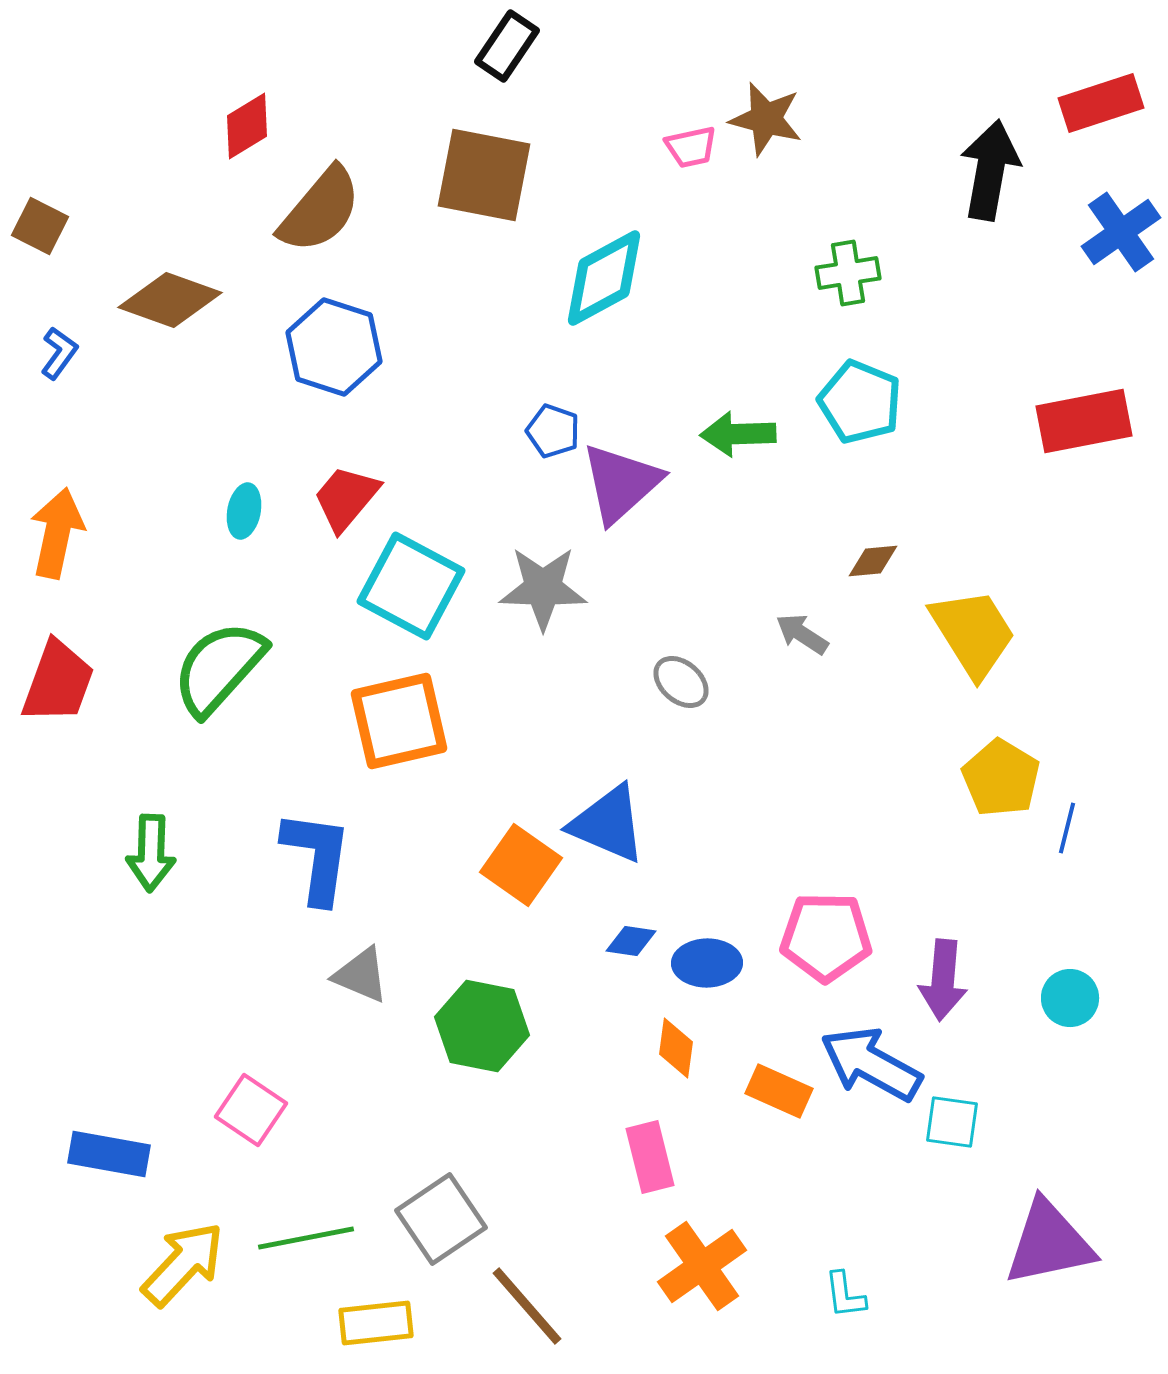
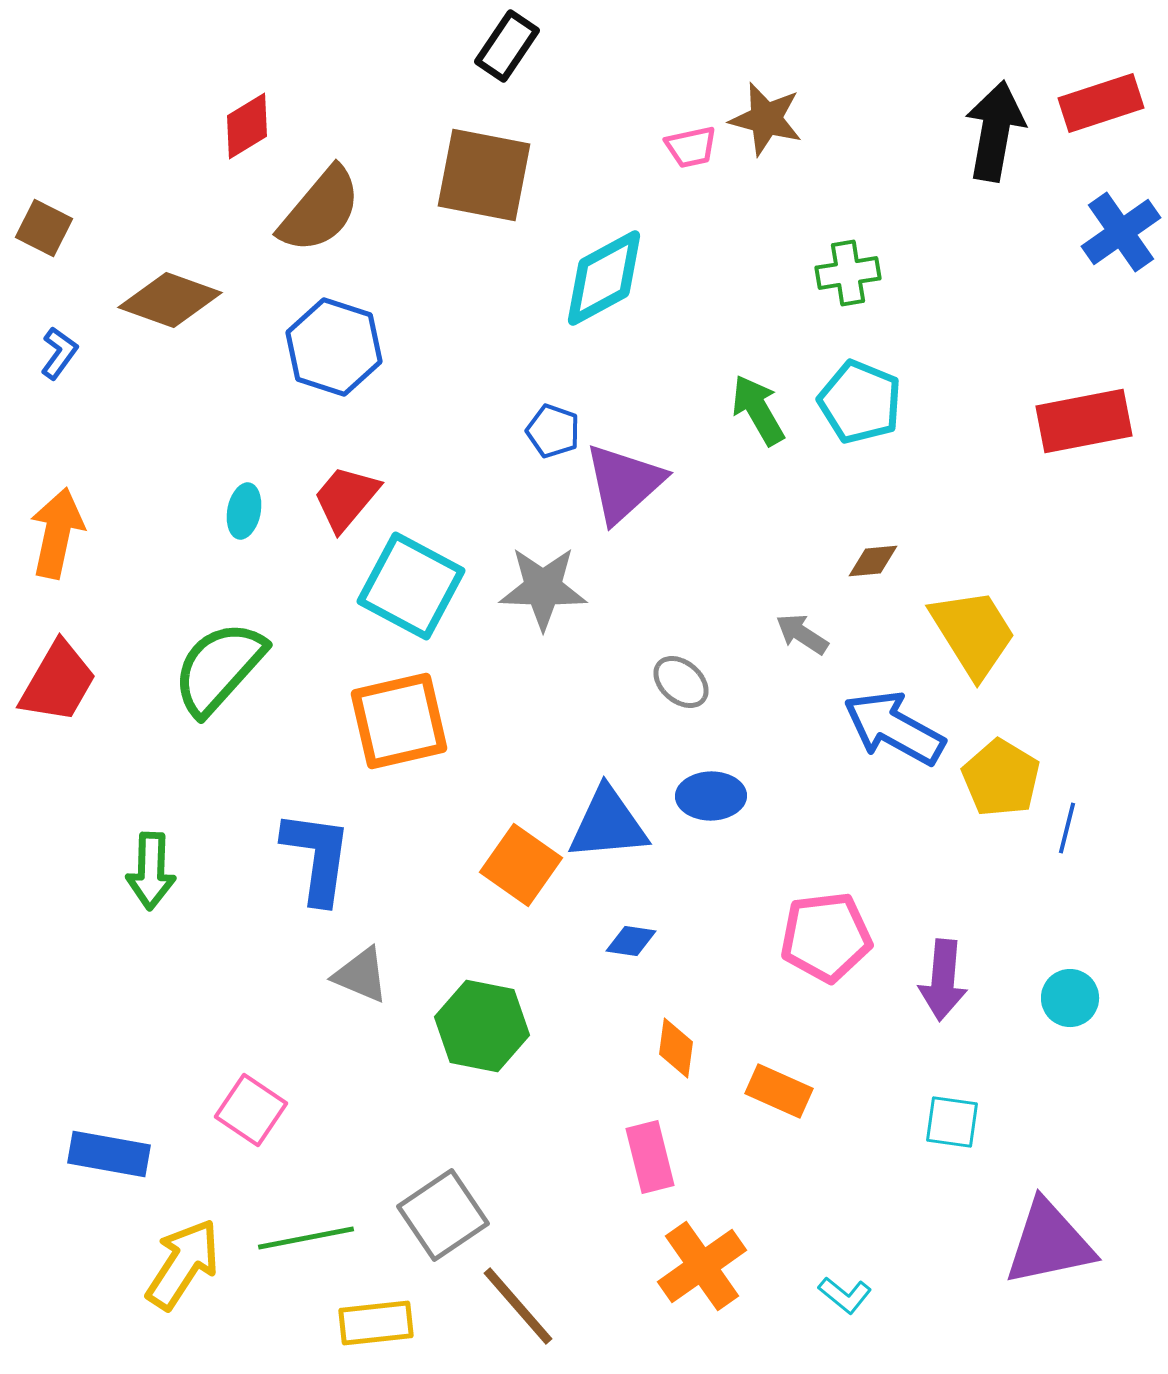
black arrow at (990, 170): moved 5 px right, 39 px up
brown square at (40, 226): moved 4 px right, 2 px down
green arrow at (738, 434): moved 20 px right, 24 px up; rotated 62 degrees clockwise
purple triangle at (621, 483): moved 3 px right
red trapezoid at (58, 682): rotated 10 degrees clockwise
blue triangle at (608, 824): rotated 28 degrees counterclockwise
green arrow at (151, 853): moved 18 px down
pink pentagon at (826, 937): rotated 8 degrees counterclockwise
blue ellipse at (707, 963): moved 4 px right, 167 px up
blue arrow at (871, 1064): moved 23 px right, 336 px up
gray square at (441, 1219): moved 2 px right, 4 px up
yellow arrow at (183, 1264): rotated 10 degrees counterclockwise
cyan L-shape at (845, 1295): rotated 44 degrees counterclockwise
brown line at (527, 1306): moved 9 px left
